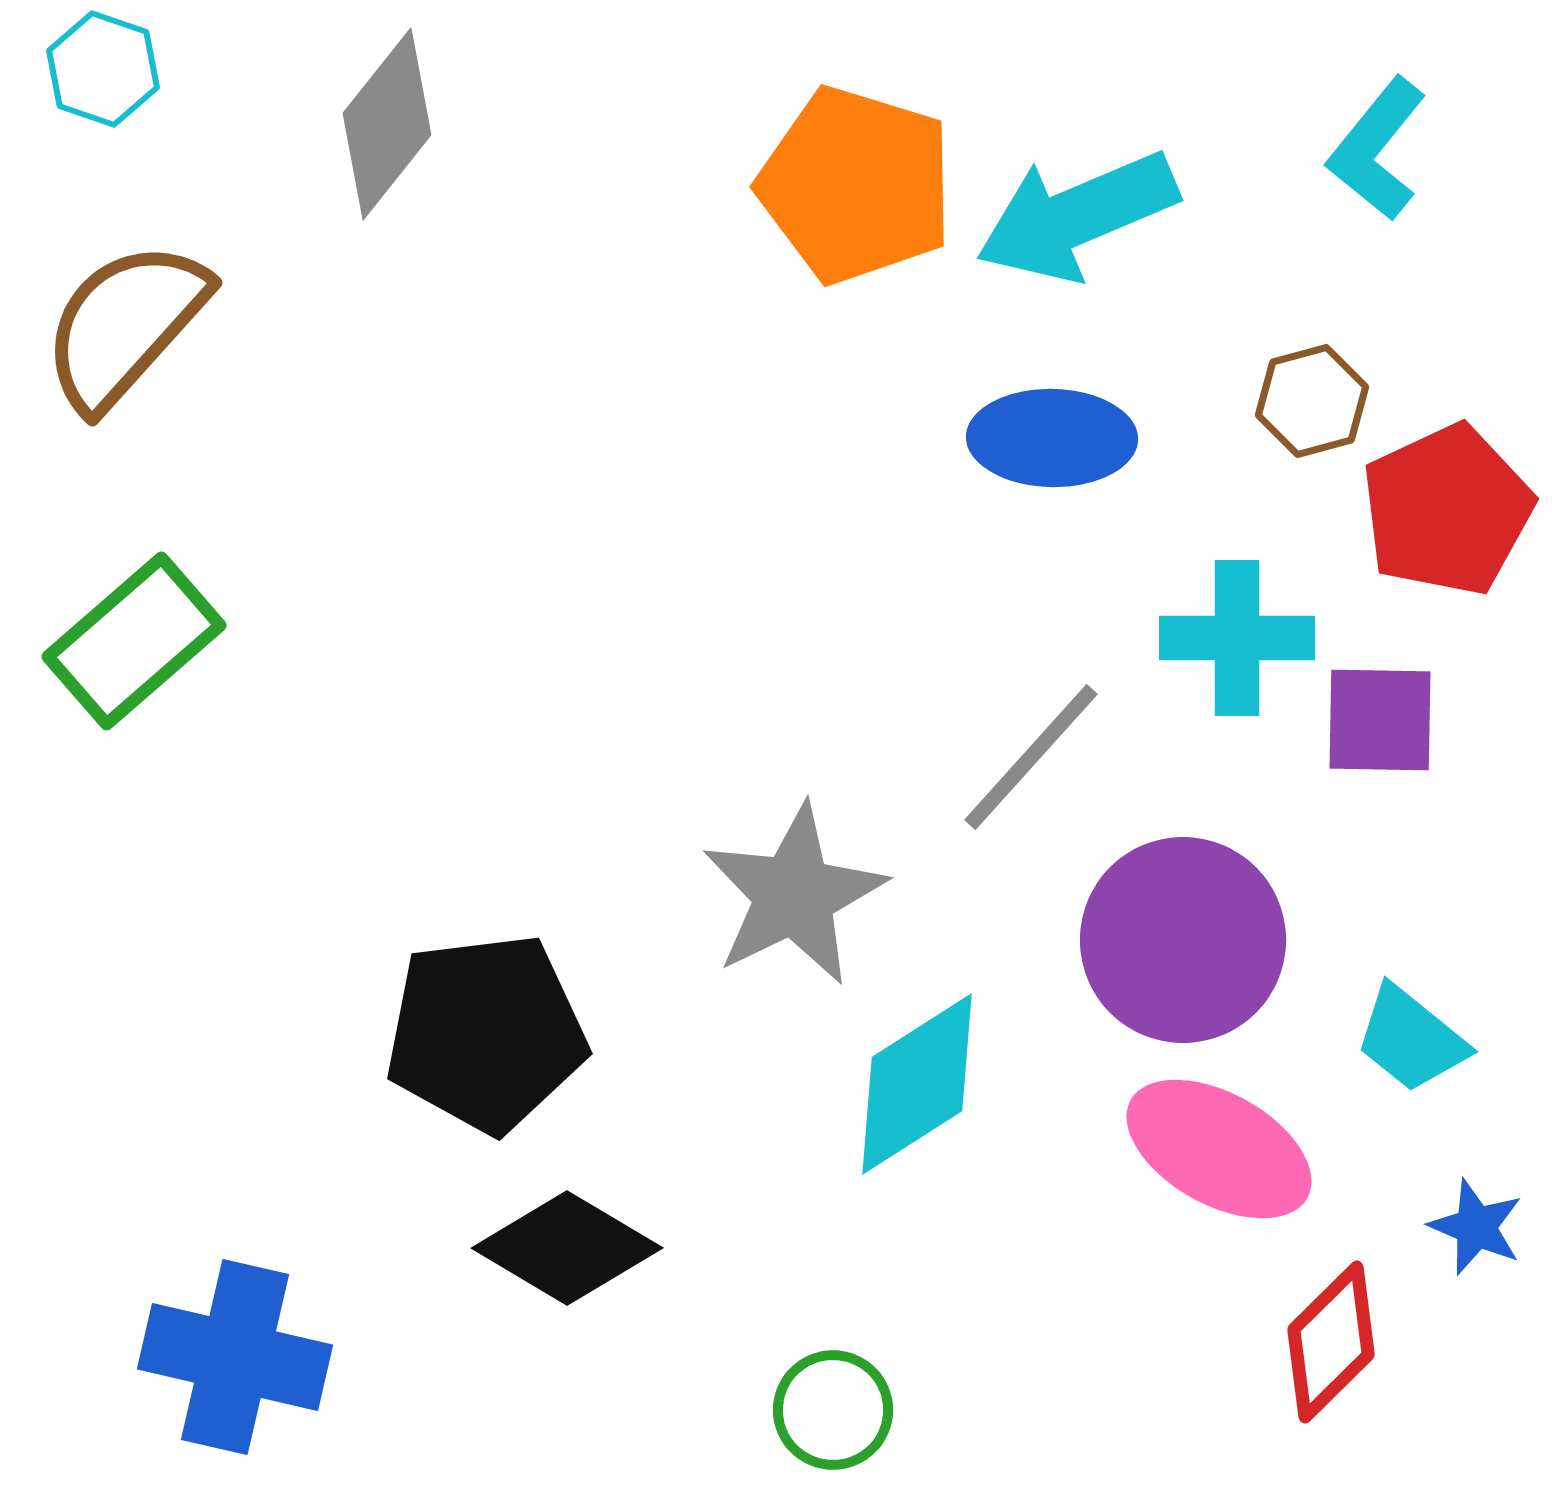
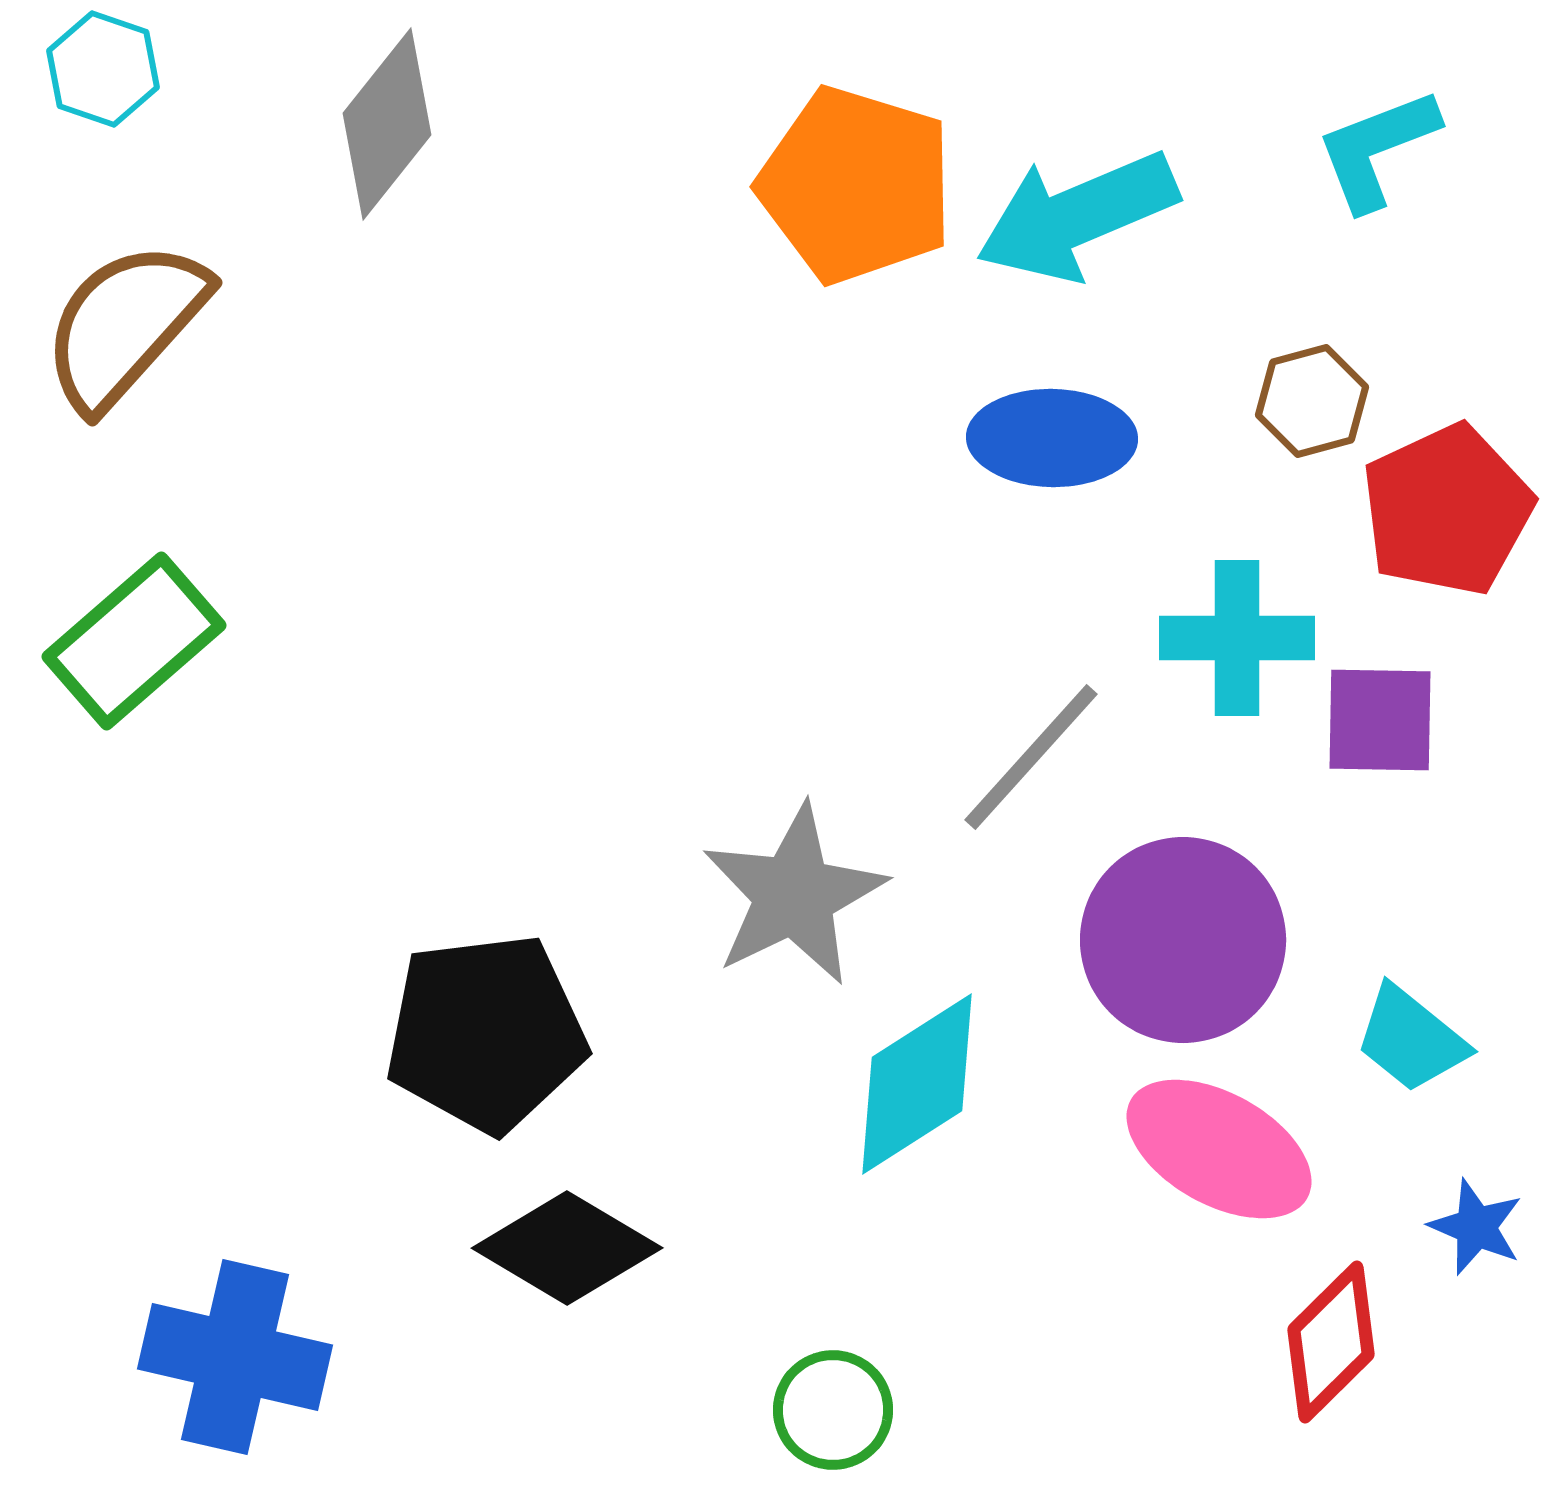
cyan L-shape: rotated 30 degrees clockwise
